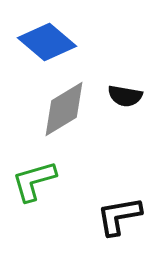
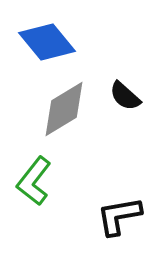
blue diamond: rotated 10 degrees clockwise
black semicircle: rotated 32 degrees clockwise
green L-shape: rotated 36 degrees counterclockwise
